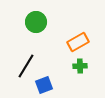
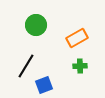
green circle: moved 3 px down
orange rectangle: moved 1 px left, 4 px up
